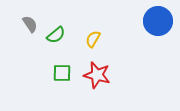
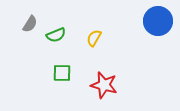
gray semicircle: rotated 66 degrees clockwise
green semicircle: rotated 18 degrees clockwise
yellow semicircle: moved 1 px right, 1 px up
red star: moved 7 px right, 10 px down
